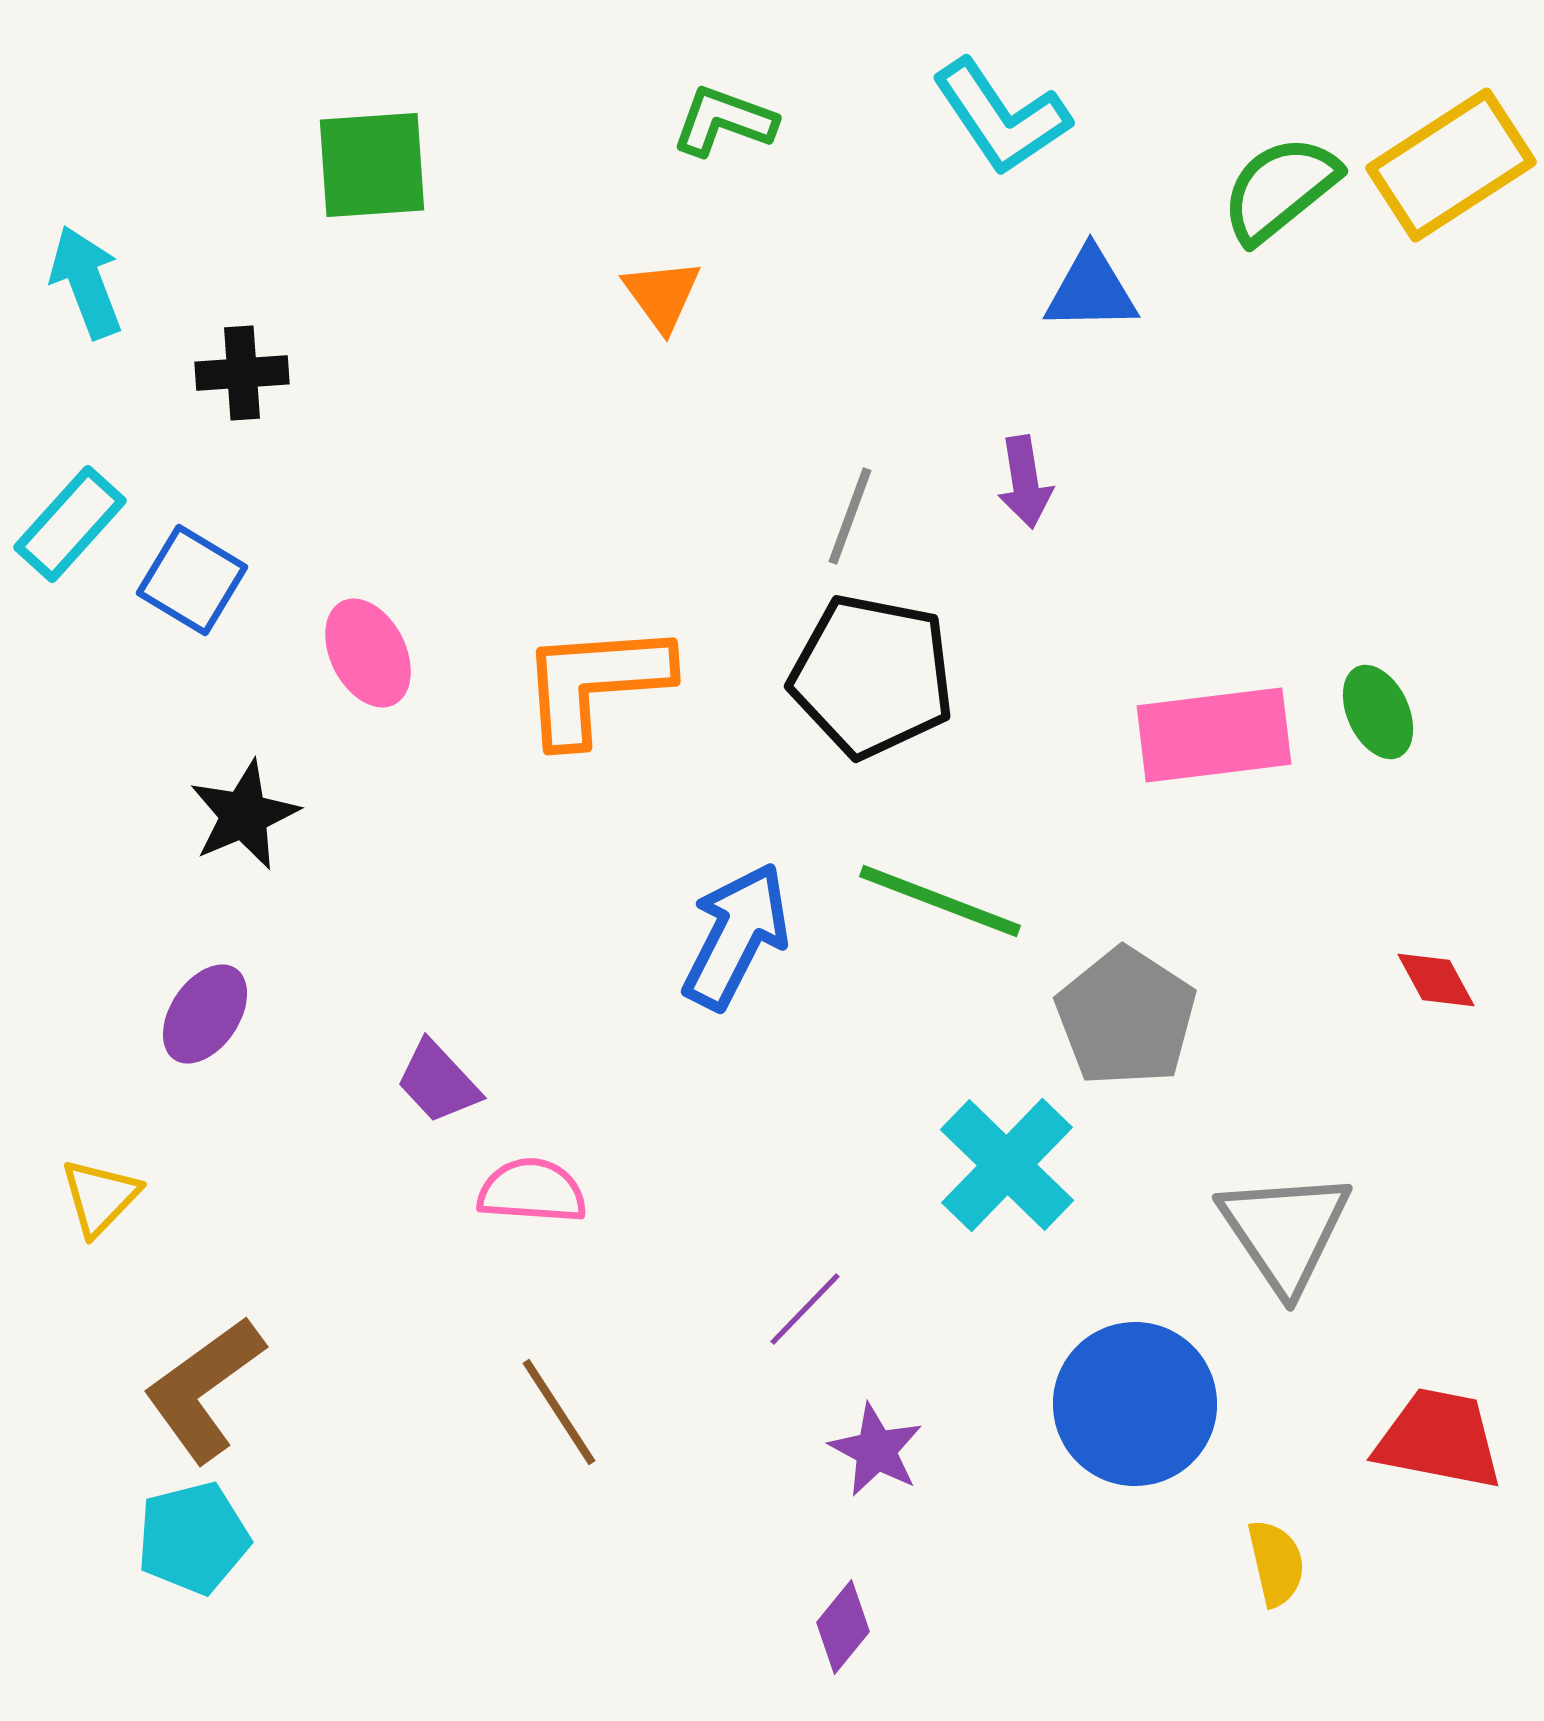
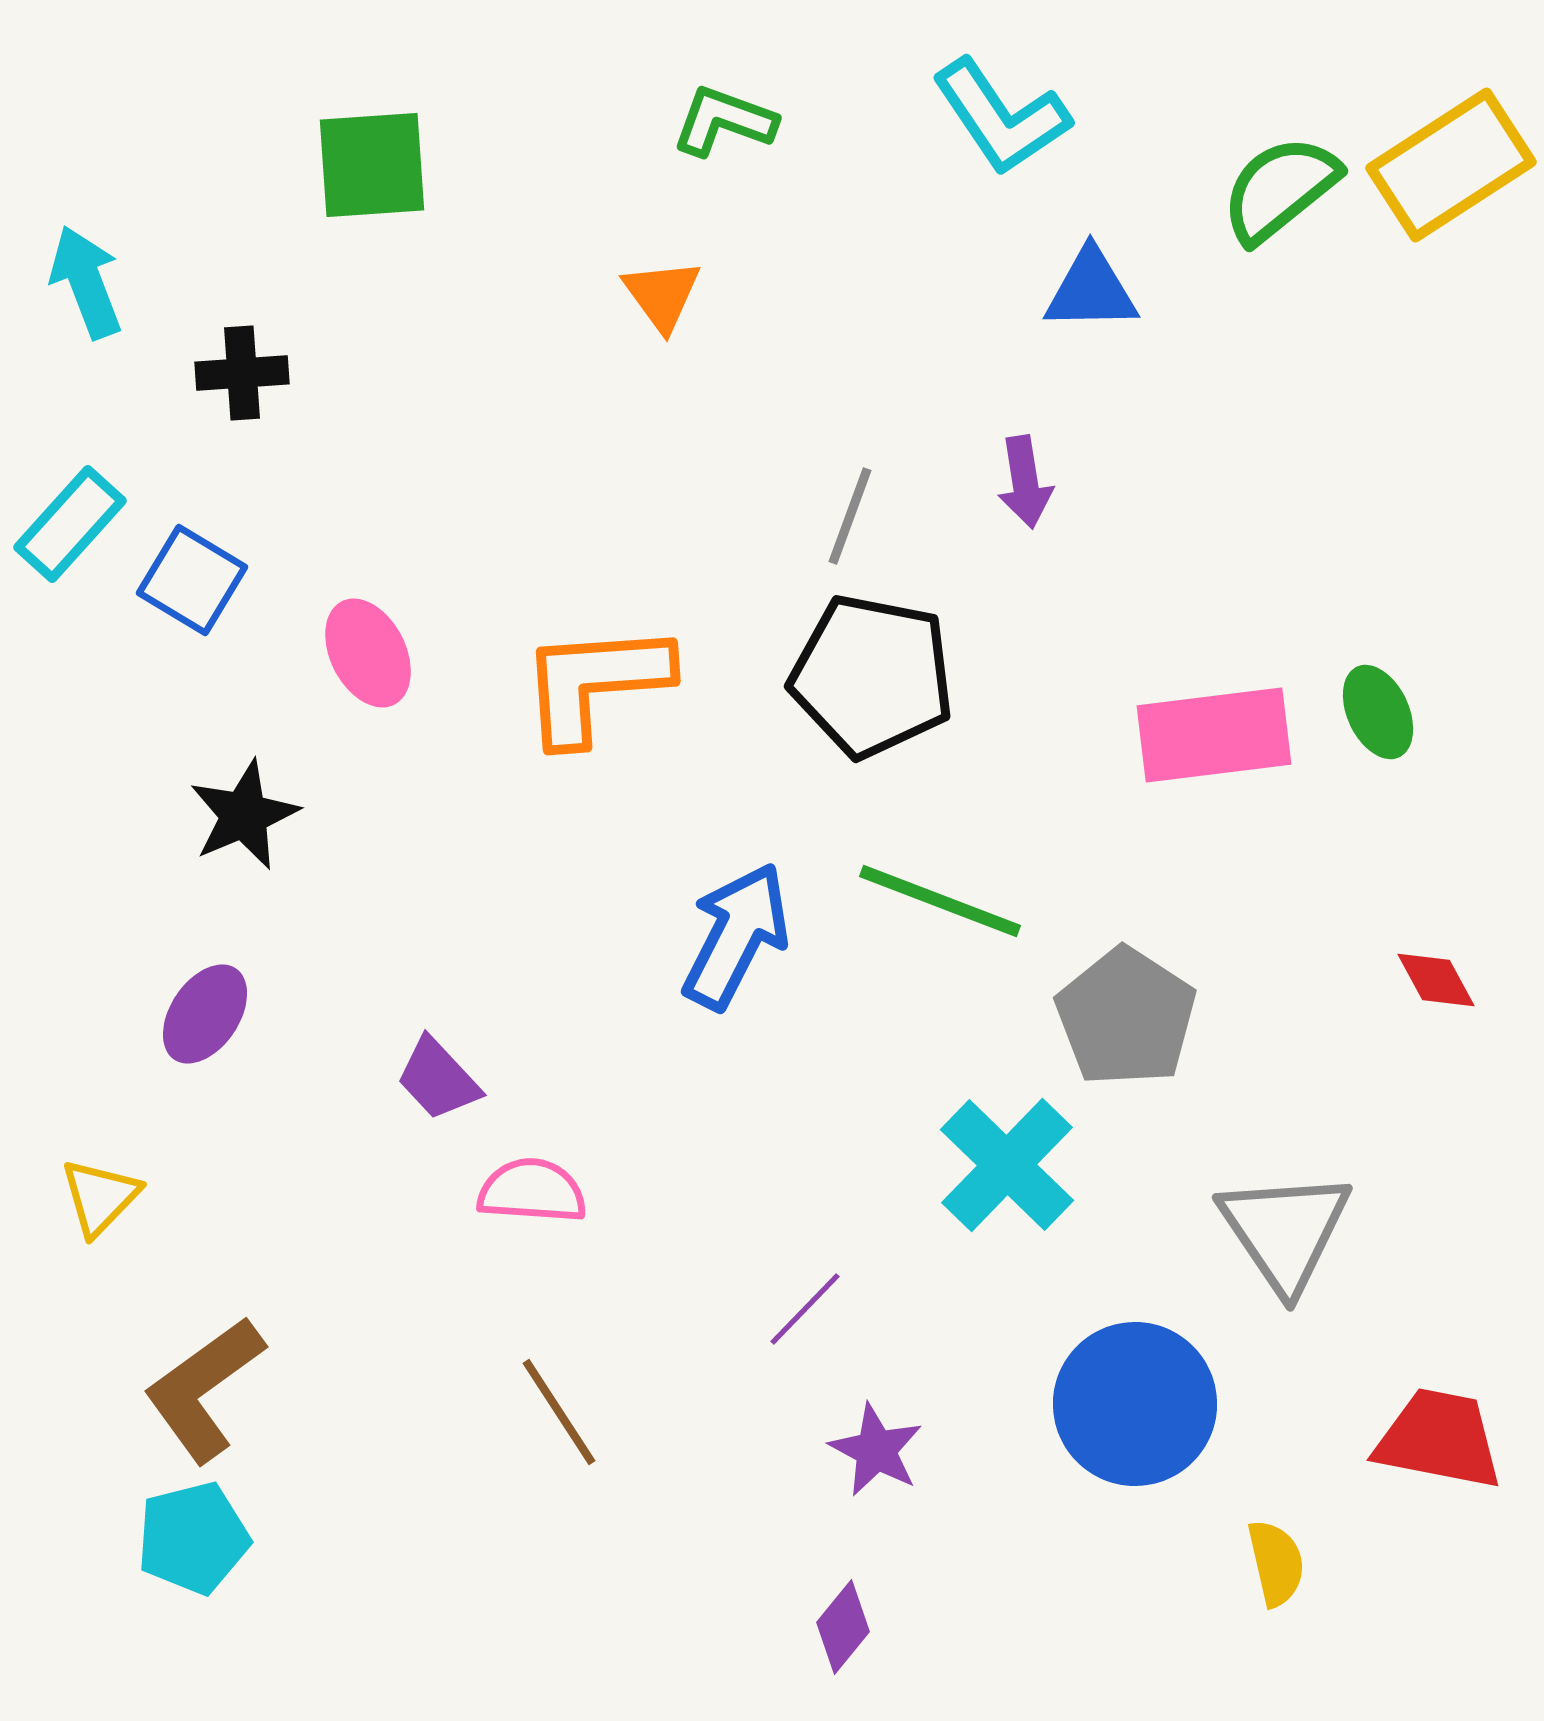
purple trapezoid: moved 3 px up
